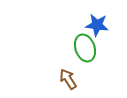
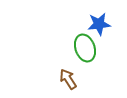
blue star: moved 2 px right, 1 px up; rotated 15 degrees counterclockwise
